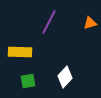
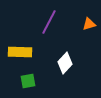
orange triangle: moved 1 px left, 1 px down
white diamond: moved 14 px up
